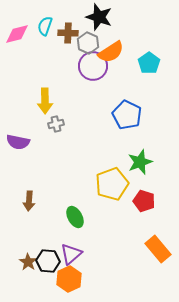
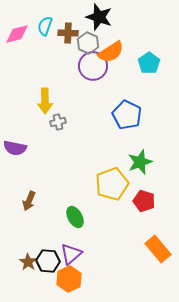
gray cross: moved 2 px right, 2 px up
purple semicircle: moved 3 px left, 6 px down
brown arrow: rotated 18 degrees clockwise
